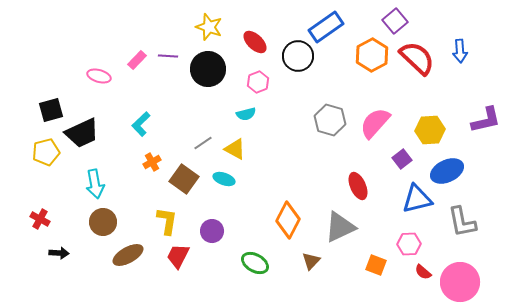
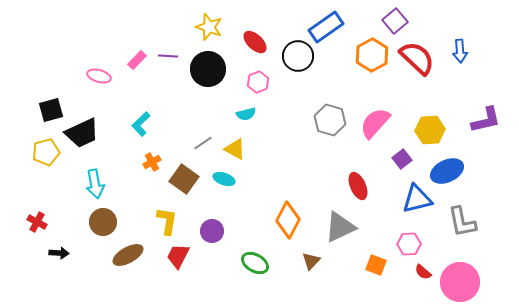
red cross at (40, 219): moved 3 px left, 3 px down
